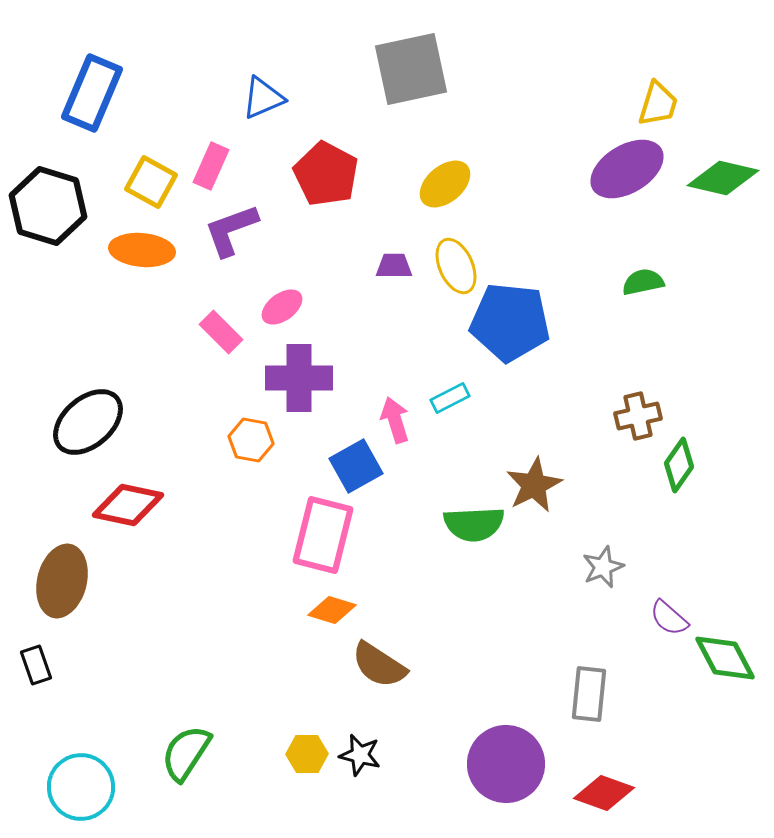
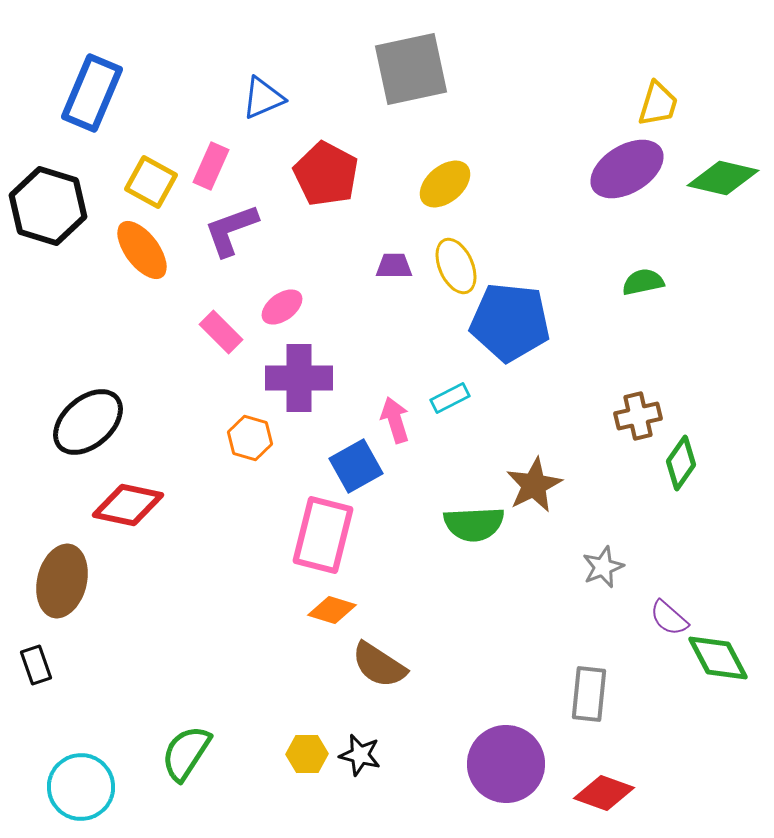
orange ellipse at (142, 250): rotated 48 degrees clockwise
orange hexagon at (251, 440): moved 1 px left, 2 px up; rotated 6 degrees clockwise
green diamond at (679, 465): moved 2 px right, 2 px up
green diamond at (725, 658): moved 7 px left
